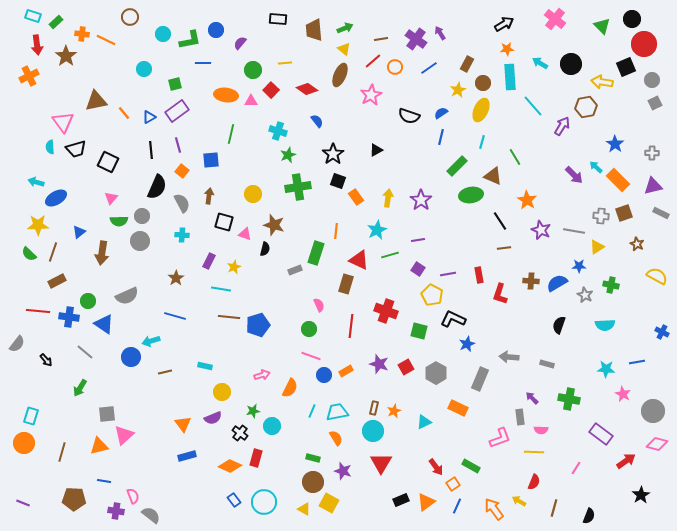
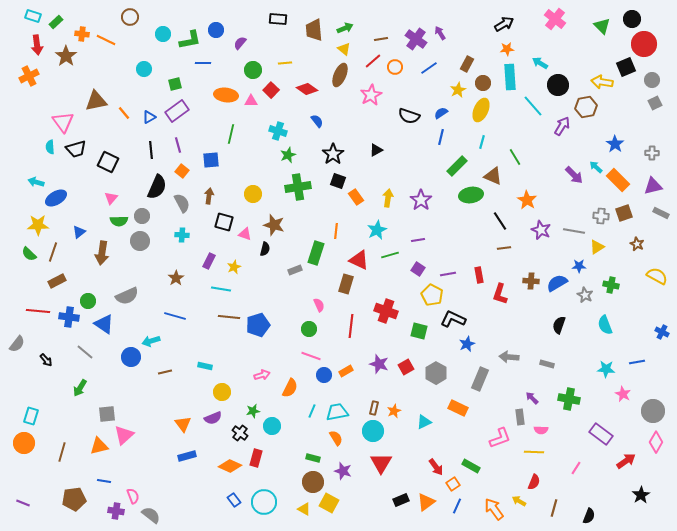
black circle at (571, 64): moved 13 px left, 21 px down
cyan semicircle at (605, 325): rotated 72 degrees clockwise
pink diamond at (657, 444): moved 1 px left, 2 px up; rotated 75 degrees counterclockwise
brown pentagon at (74, 499): rotated 10 degrees counterclockwise
